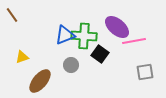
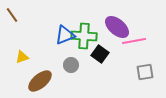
brown ellipse: rotated 10 degrees clockwise
